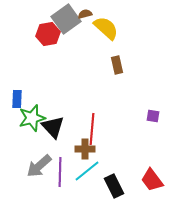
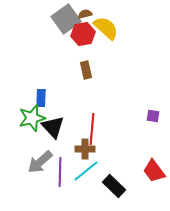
red hexagon: moved 35 px right
brown rectangle: moved 31 px left, 5 px down
blue rectangle: moved 24 px right, 1 px up
gray arrow: moved 1 px right, 4 px up
cyan line: moved 1 px left
red trapezoid: moved 2 px right, 9 px up
black rectangle: rotated 20 degrees counterclockwise
